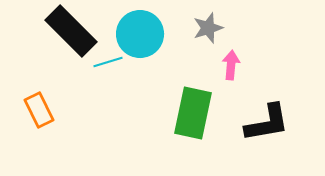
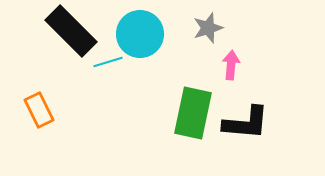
black L-shape: moved 21 px left; rotated 15 degrees clockwise
